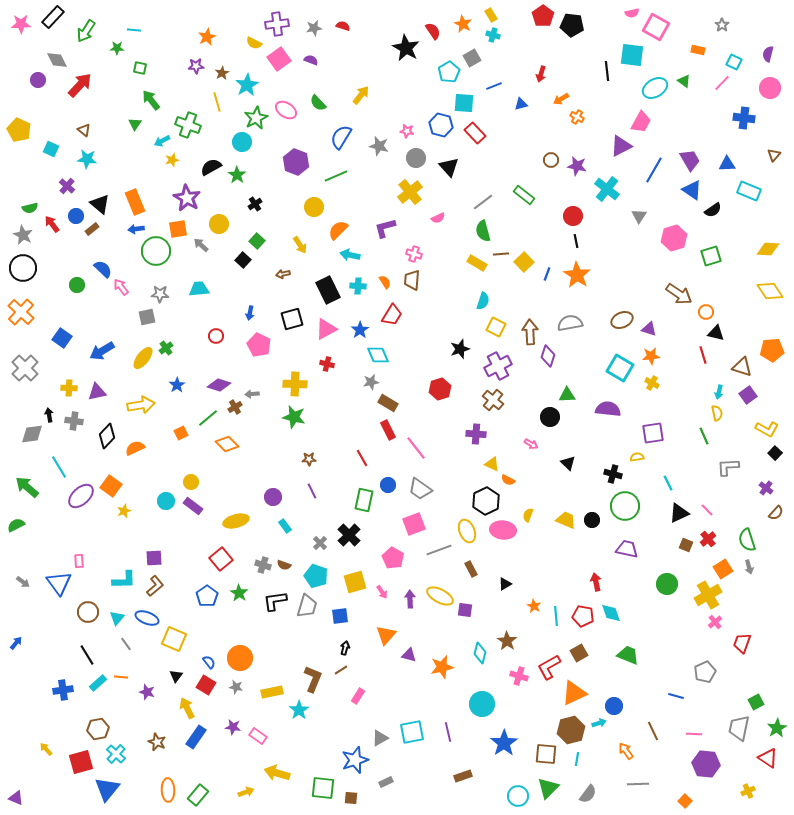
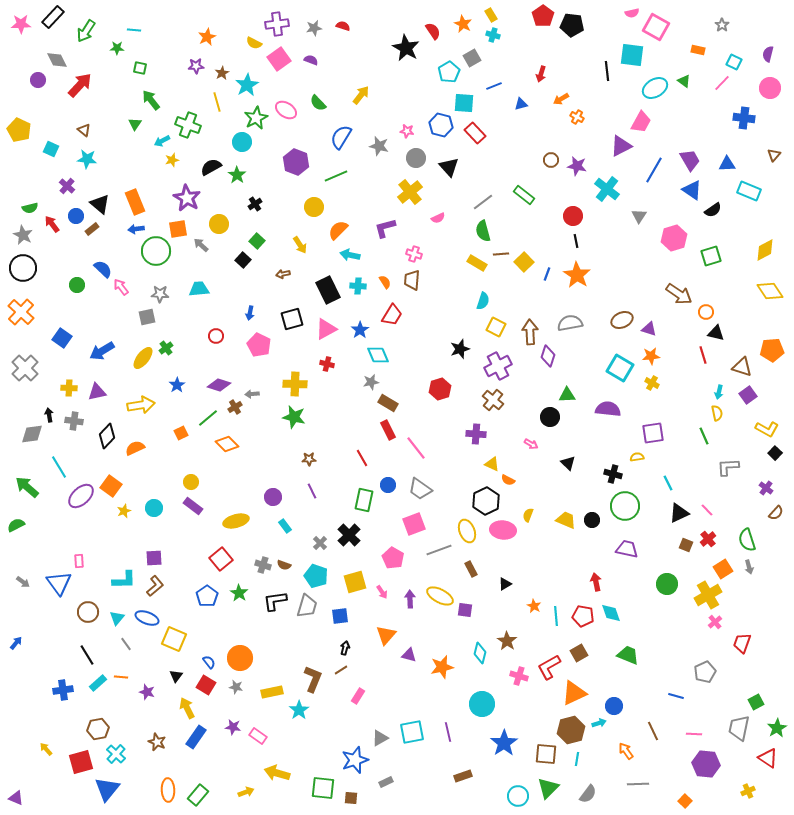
yellow diamond at (768, 249): moved 3 px left, 1 px down; rotated 30 degrees counterclockwise
cyan circle at (166, 501): moved 12 px left, 7 px down
